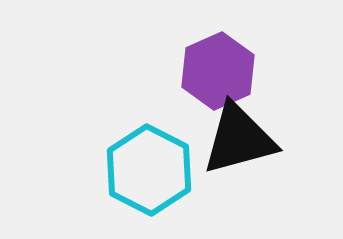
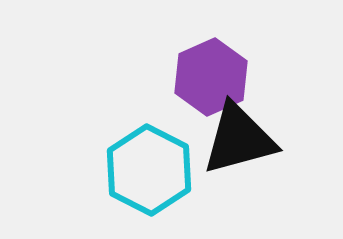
purple hexagon: moved 7 px left, 6 px down
